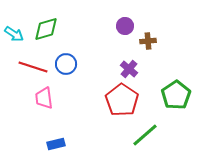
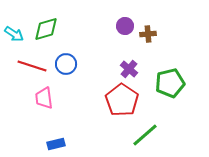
brown cross: moved 7 px up
red line: moved 1 px left, 1 px up
green pentagon: moved 6 px left, 12 px up; rotated 20 degrees clockwise
